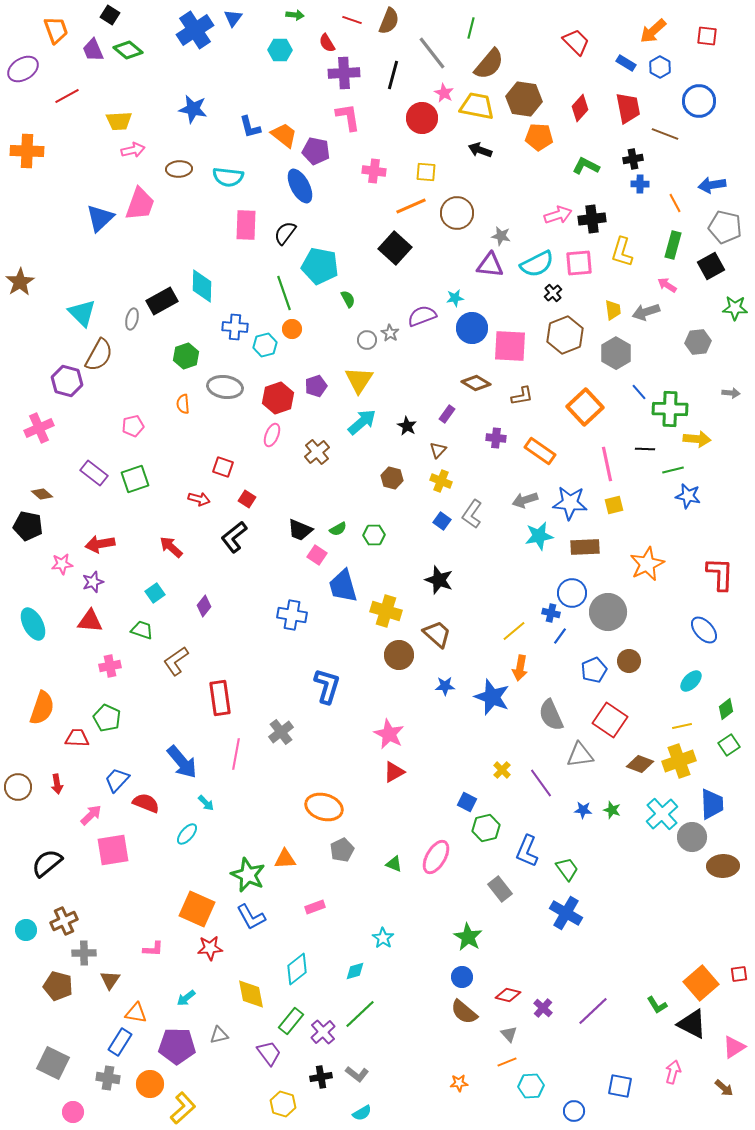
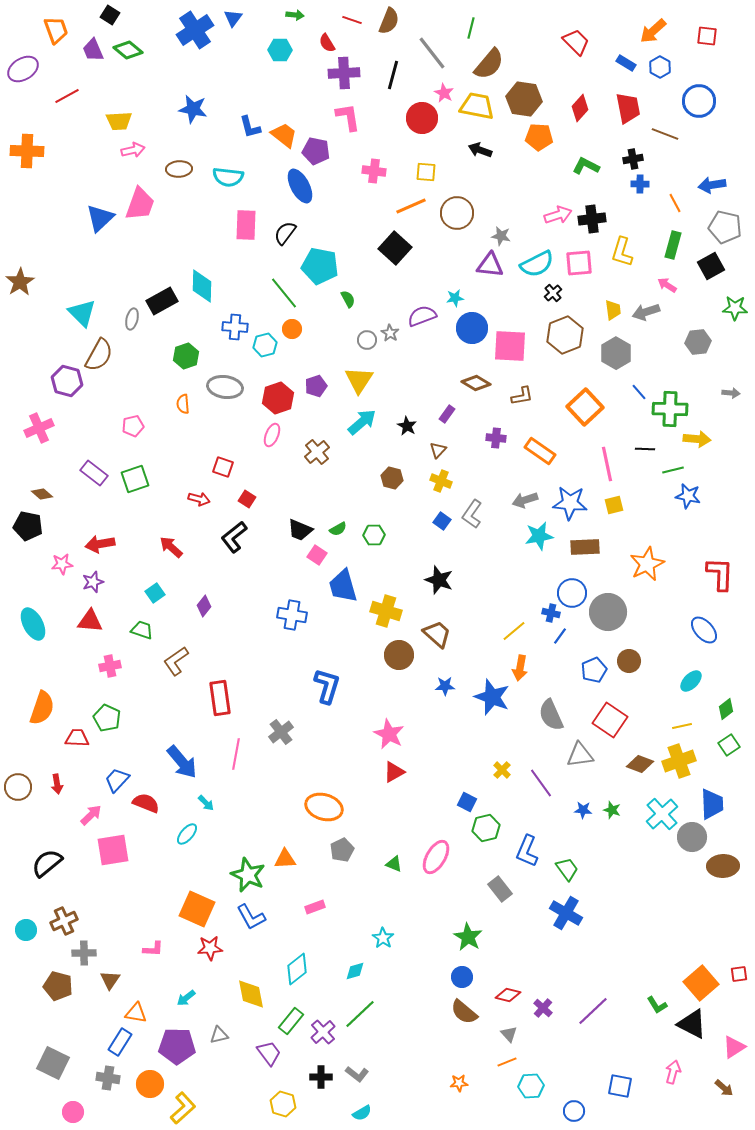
green line at (284, 293): rotated 20 degrees counterclockwise
black cross at (321, 1077): rotated 10 degrees clockwise
